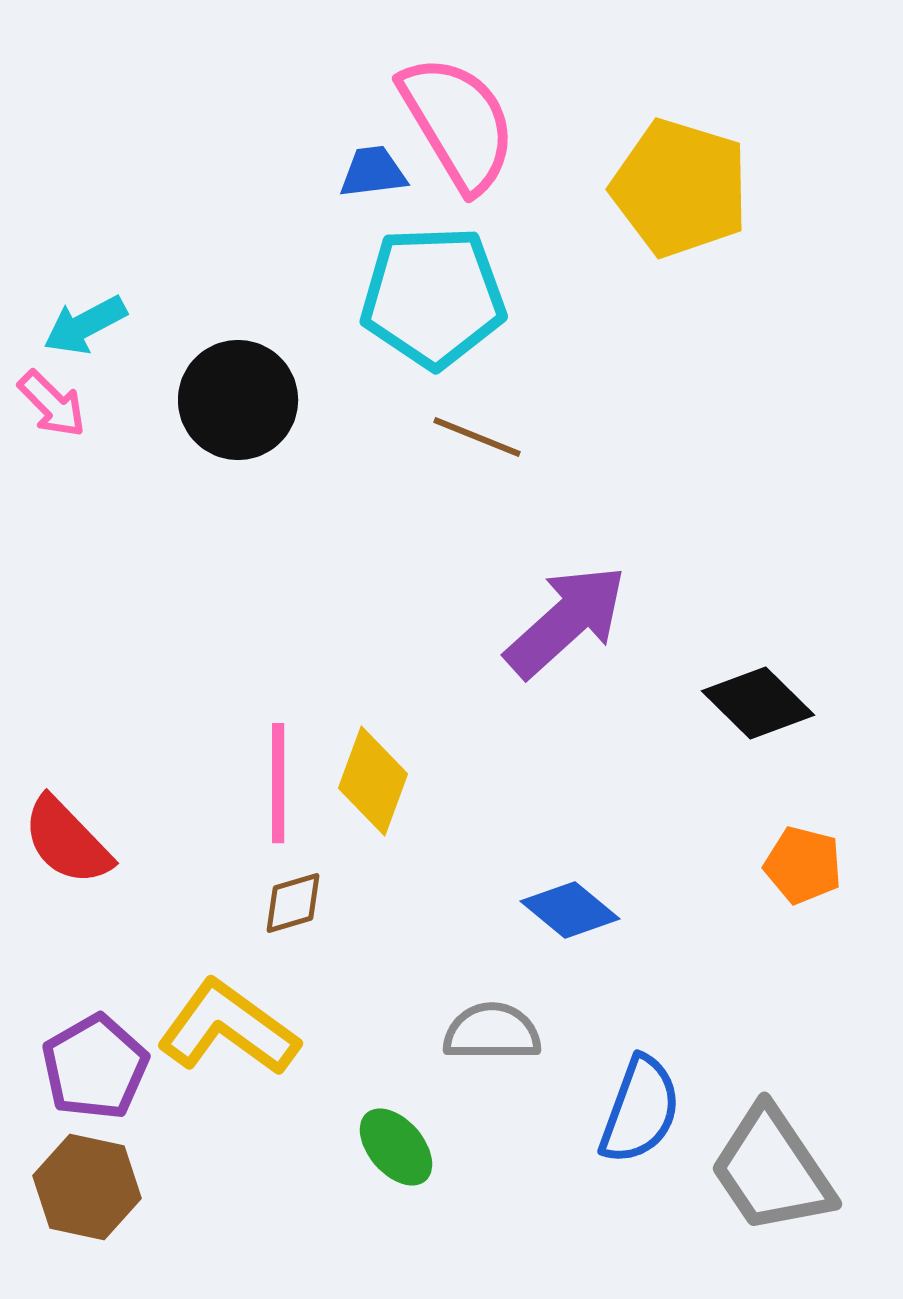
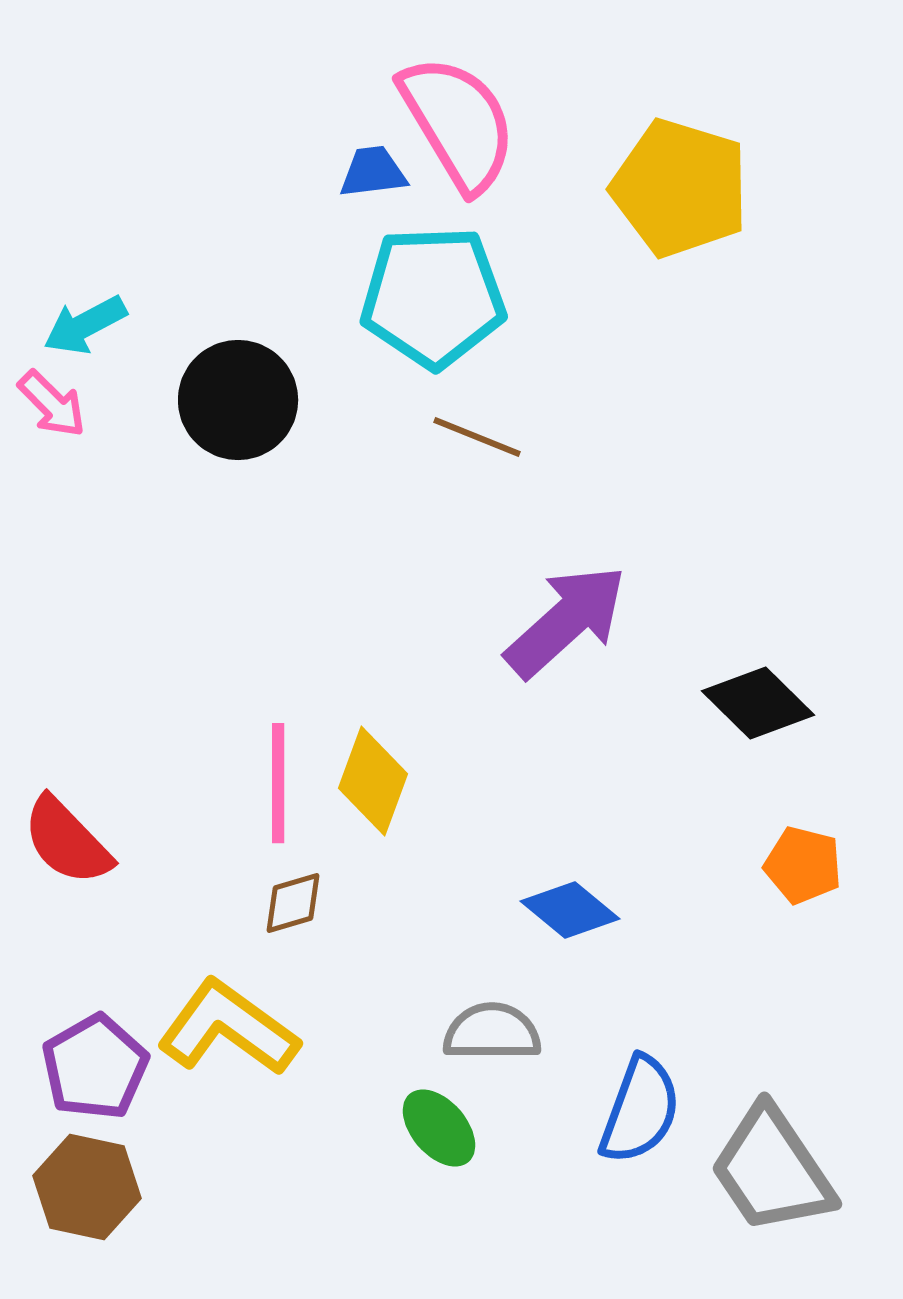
green ellipse: moved 43 px right, 19 px up
